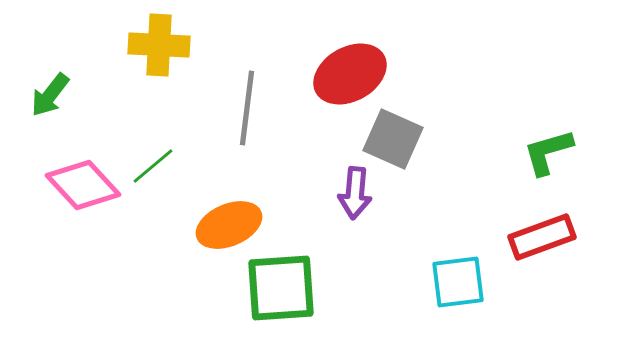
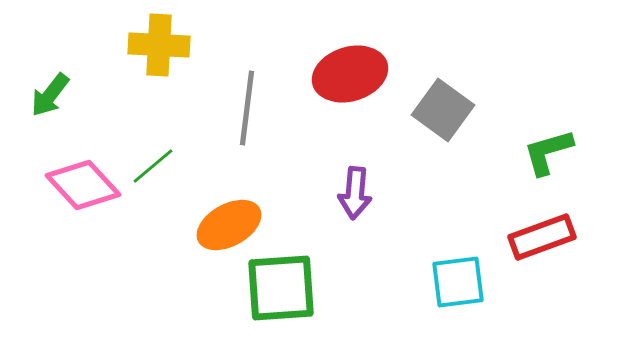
red ellipse: rotated 12 degrees clockwise
gray square: moved 50 px right, 29 px up; rotated 12 degrees clockwise
orange ellipse: rotated 6 degrees counterclockwise
